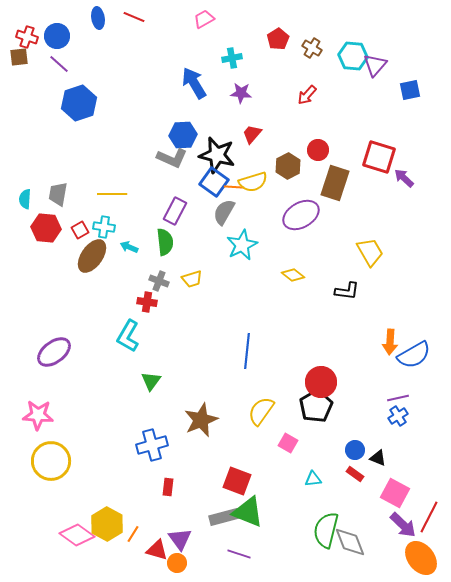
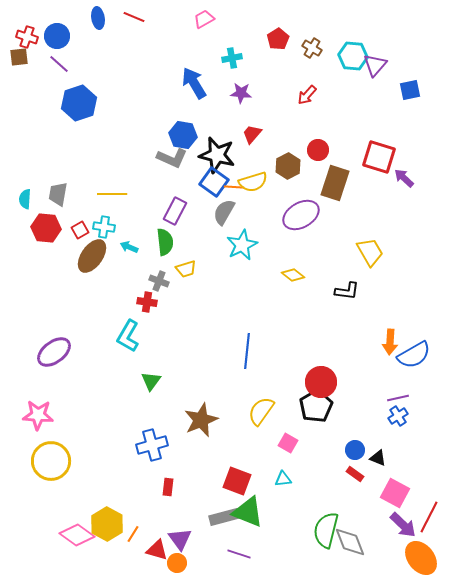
blue hexagon at (183, 135): rotated 12 degrees clockwise
yellow trapezoid at (192, 279): moved 6 px left, 10 px up
cyan triangle at (313, 479): moved 30 px left
